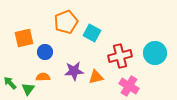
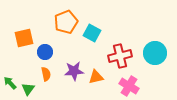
orange semicircle: moved 3 px right, 3 px up; rotated 80 degrees clockwise
